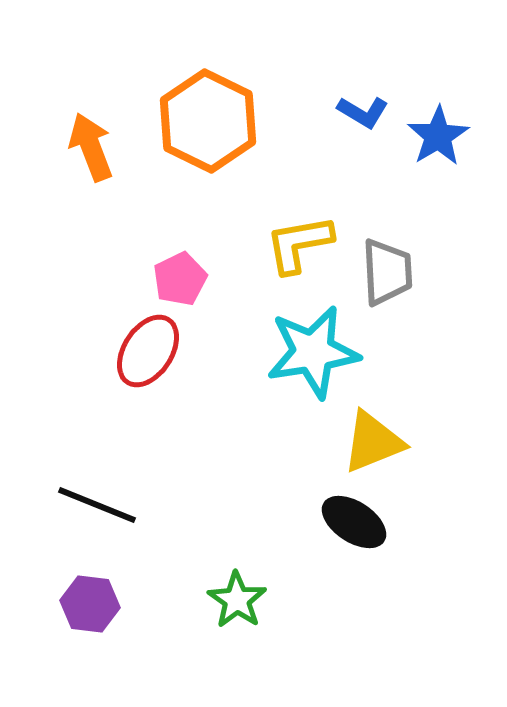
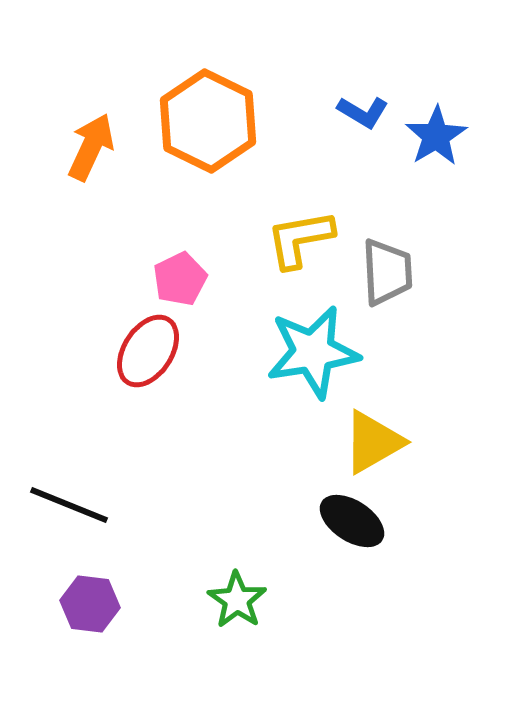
blue star: moved 2 px left
orange arrow: rotated 46 degrees clockwise
yellow L-shape: moved 1 px right, 5 px up
yellow triangle: rotated 8 degrees counterclockwise
black line: moved 28 px left
black ellipse: moved 2 px left, 1 px up
